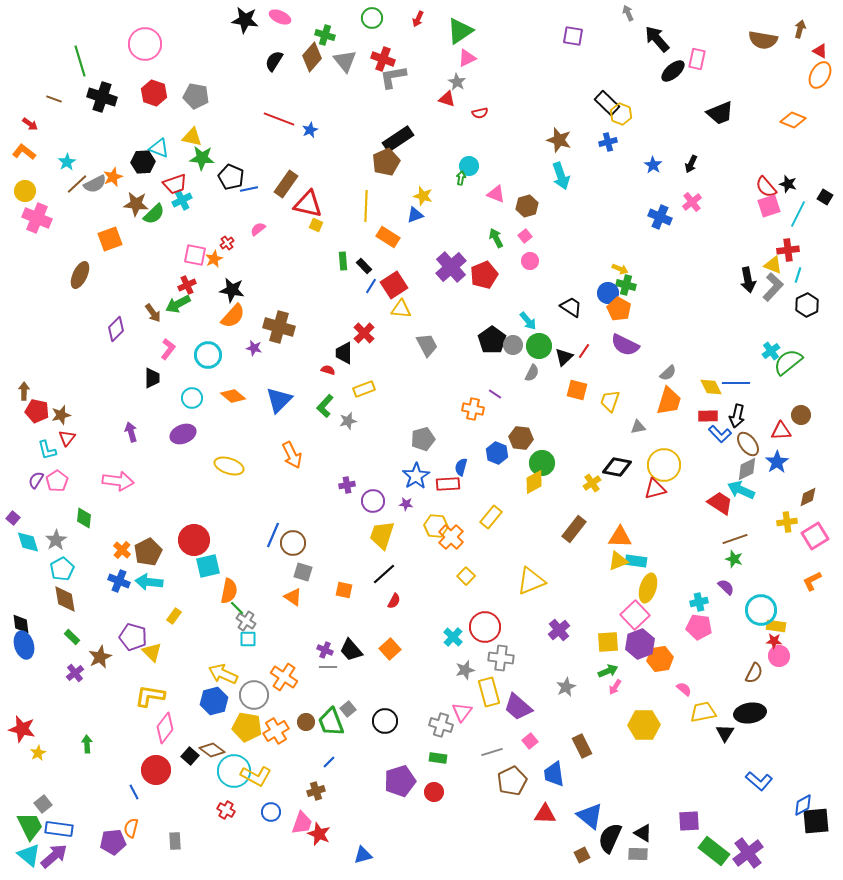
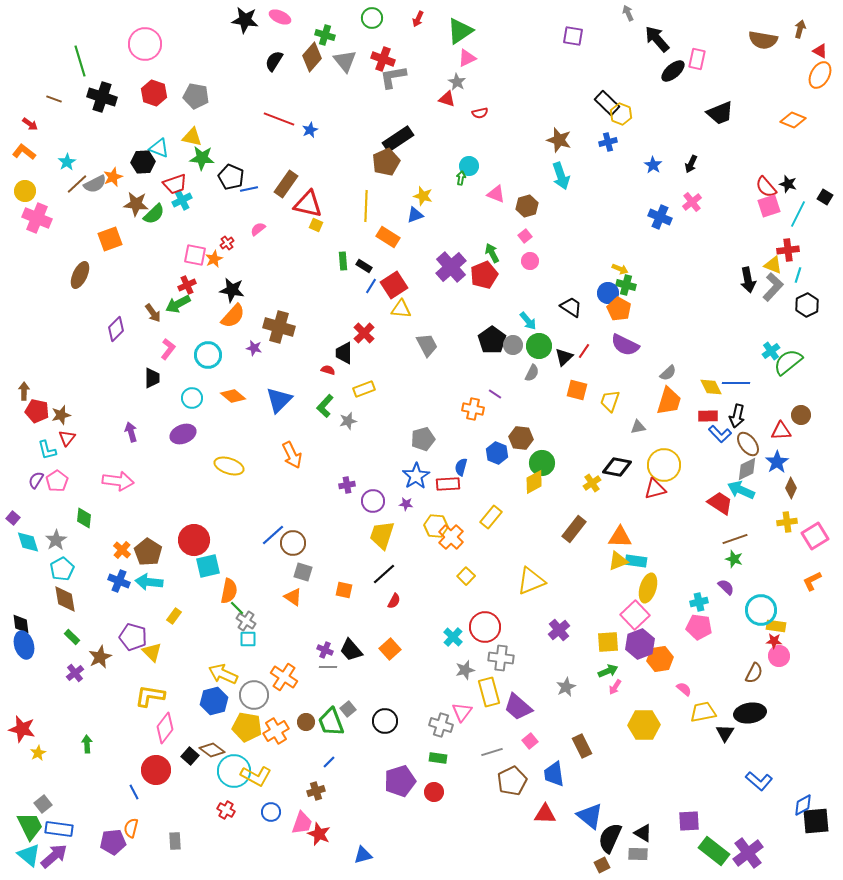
green arrow at (496, 238): moved 4 px left, 15 px down
black rectangle at (364, 266): rotated 14 degrees counterclockwise
brown diamond at (808, 497): moved 17 px left, 9 px up; rotated 40 degrees counterclockwise
blue line at (273, 535): rotated 25 degrees clockwise
brown pentagon at (148, 552): rotated 12 degrees counterclockwise
brown square at (582, 855): moved 20 px right, 10 px down
